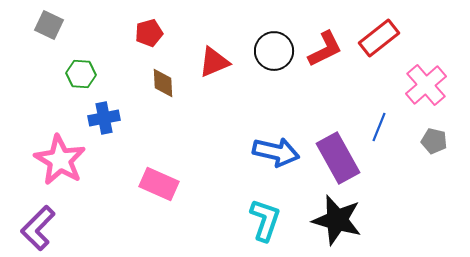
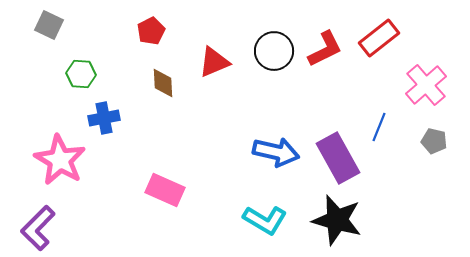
red pentagon: moved 2 px right, 2 px up; rotated 12 degrees counterclockwise
pink rectangle: moved 6 px right, 6 px down
cyan L-shape: rotated 102 degrees clockwise
